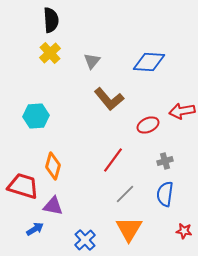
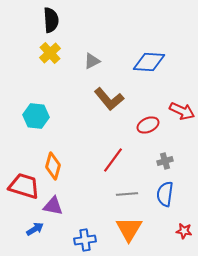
gray triangle: rotated 24 degrees clockwise
red arrow: rotated 145 degrees counterclockwise
cyan hexagon: rotated 10 degrees clockwise
red trapezoid: moved 1 px right
gray line: moved 2 px right; rotated 40 degrees clockwise
blue cross: rotated 35 degrees clockwise
